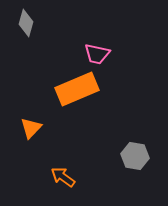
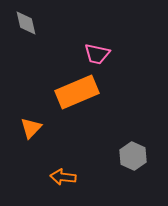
gray diamond: rotated 28 degrees counterclockwise
orange rectangle: moved 3 px down
gray hexagon: moved 2 px left; rotated 16 degrees clockwise
orange arrow: rotated 30 degrees counterclockwise
